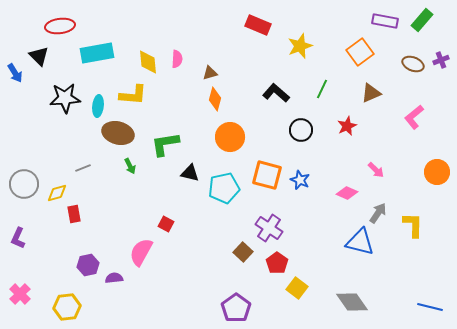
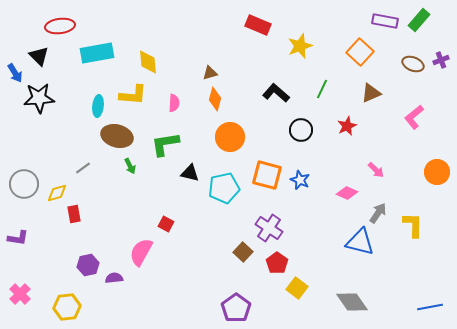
green rectangle at (422, 20): moved 3 px left
orange square at (360, 52): rotated 12 degrees counterclockwise
pink semicircle at (177, 59): moved 3 px left, 44 px down
black star at (65, 98): moved 26 px left
brown ellipse at (118, 133): moved 1 px left, 3 px down
gray line at (83, 168): rotated 14 degrees counterclockwise
purple L-shape at (18, 238): rotated 105 degrees counterclockwise
blue line at (430, 307): rotated 25 degrees counterclockwise
